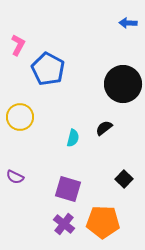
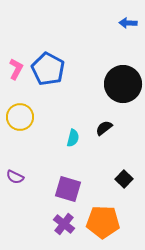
pink L-shape: moved 2 px left, 24 px down
